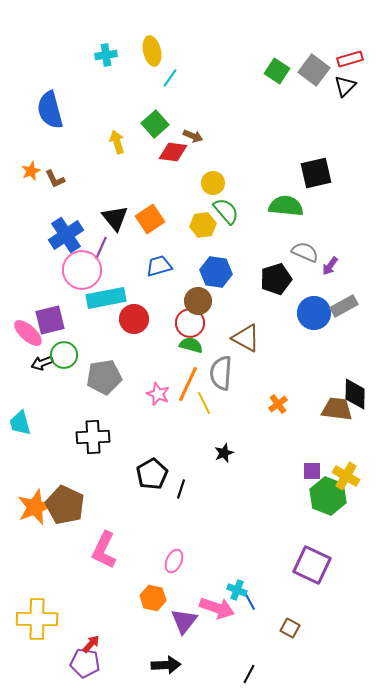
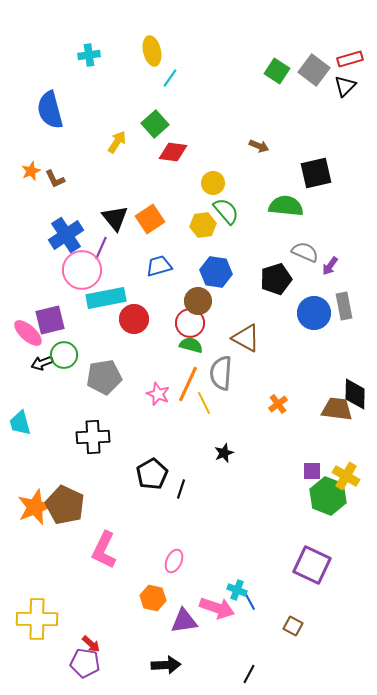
cyan cross at (106, 55): moved 17 px left
brown arrow at (193, 136): moved 66 px right, 10 px down
yellow arrow at (117, 142): rotated 50 degrees clockwise
gray rectangle at (344, 306): rotated 72 degrees counterclockwise
purple triangle at (184, 621): rotated 44 degrees clockwise
brown square at (290, 628): moved 3 px right, 2 px up
red arrow at (91, 644): rotated 90 degrees clockwise
